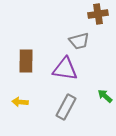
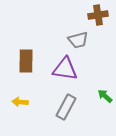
brown cross: moved 1 px down
gray trapezoid: moved 1 px left, 1 px up
